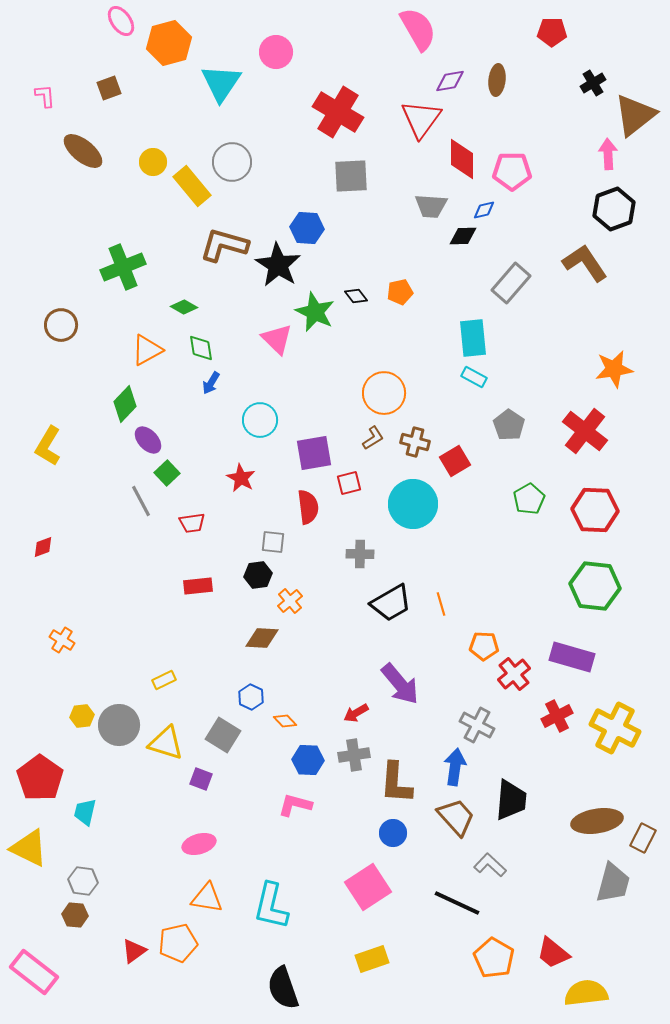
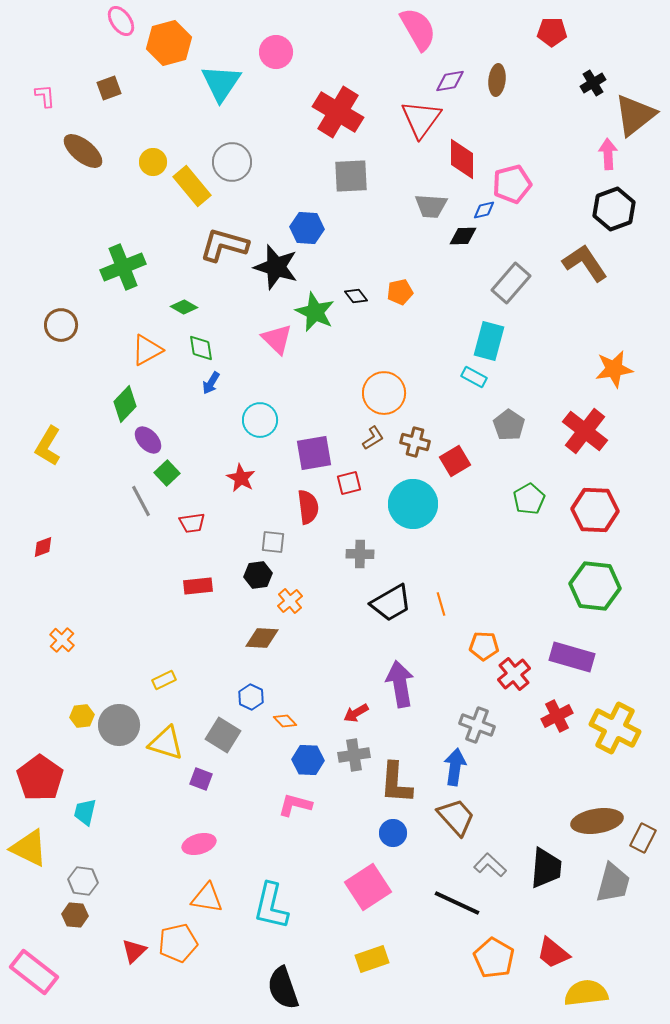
pink pentagon at (512, 171): moved 13 px down; rotated 15 degrees counterclockwise
black star at (278, 265): moved 2 px left, 2 px down; rotated 15 degrees counterclockwise
cyan rectangle at (473, 338): moved 16 px right, 3 px down; rotated 21 degrees clockwise
orange cross at (62, 640): rotated 10 degrees clockwise
purple arrow at (400, 684): rotated 150 degrees counterclockwise
gray cross at (477, 725): rotated 8 degrees counterclockwise
black trapezoid at (511, 800): moved 35 px right, 68 px down
red triangle at (134, 951): rotated 8 degrees counterclockwise
